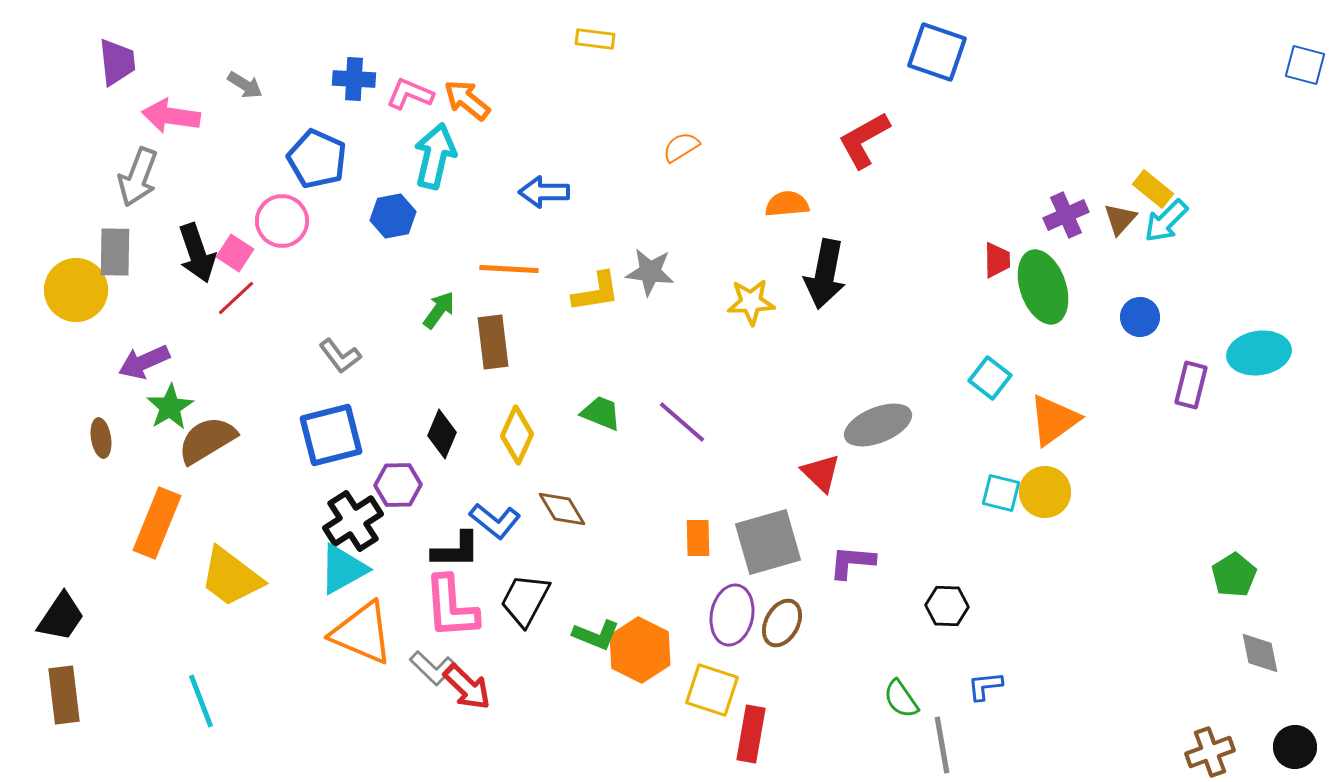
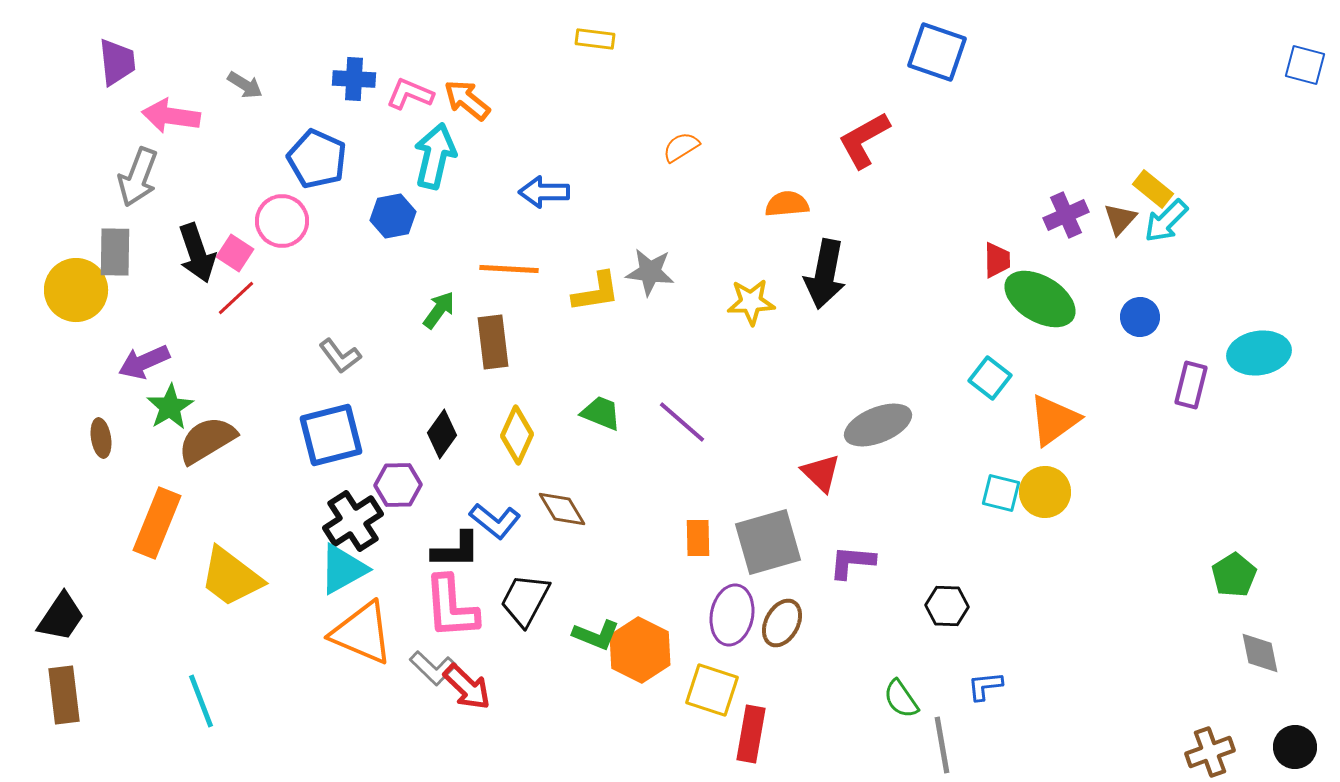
green ellipse at (1043, 287): moved 3 px left, 12 px down; rotated 40 degrees counterclockwise
black diamond at (442, 434): rotated 12 degrees clockwise
